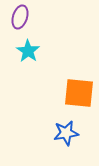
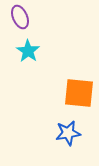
purple ellipse: rotated 40 degrees counterclockwise
blue star: moved 2 px right
